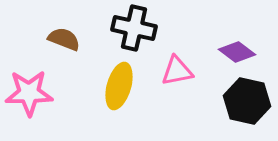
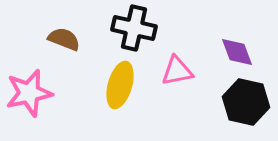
purple diamond: rotated 33 degrees clockwise
yellow ellipse: moved 1 px right, 1 px up
pink star: rotated 12 degrees counterclockwise
black hexagon: moved 1 px left, 1 px down
